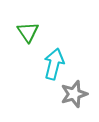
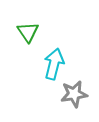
gray star: rotated 8 degrees clockwise
